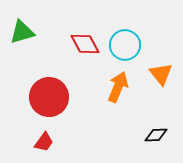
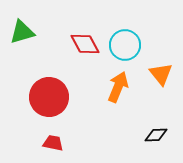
red trapezoid: moved 9 px right, 1 px down; rotated 115 degrees counterclockwise
